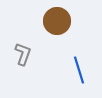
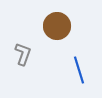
brown circle: moved 5 px down
